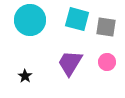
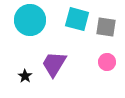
purple trapezoid: moved 16 px left, 1 px down
